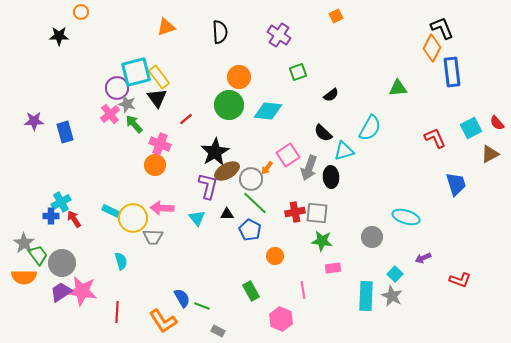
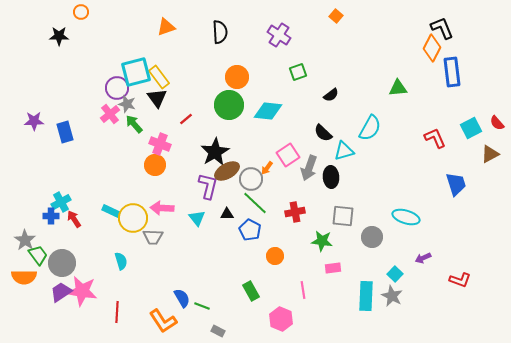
orange square at (336, 16): rotated 24 degrees counterclockwise
orange circle at (239, 77): moved 2 px left
gray square at (317, 213): moved 26 px right, 3 px down
gray star at (24, 243): moved 1 px right, 3 px up
